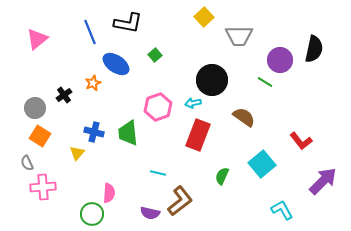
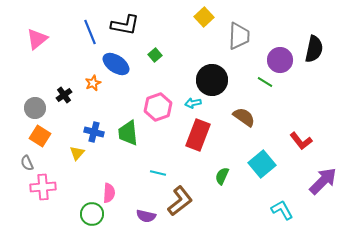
black L-shape: moved 3 px left, 2 px down
gray trapezoid: rotated 88 degrees counterclockwise
purple semicircle: moved 4 px left, 3 px down
